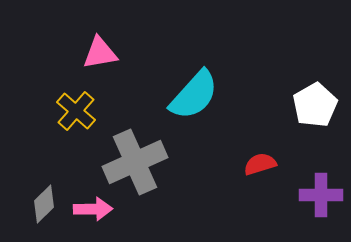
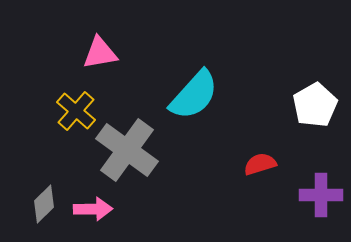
gray cross: moved 8 px left, 12 px up; rotated 30 degrees counterclockwise
